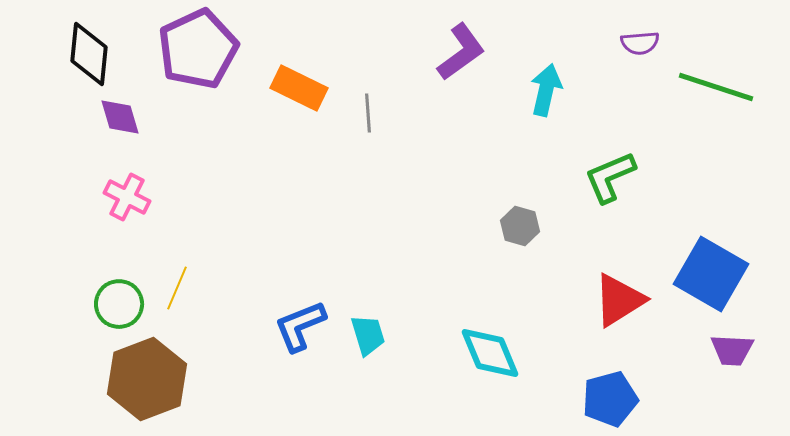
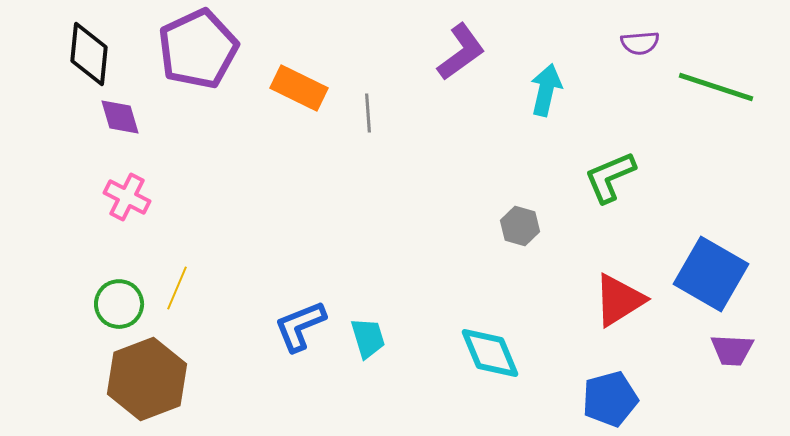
cyan trapezoid: moved 3 px down
